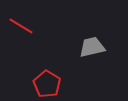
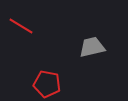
red pentagon: rotated 20 degrees counterclockwise
